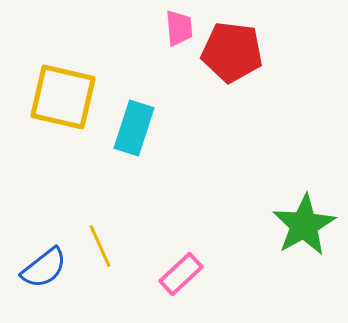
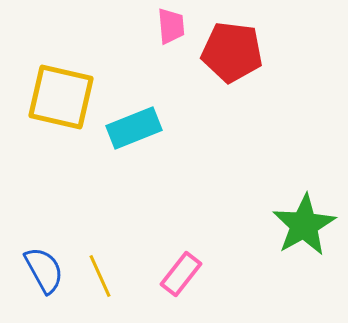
pink trapezoid: moved 8 px left, 2 px up
yellow square: moved 2 px left
cyan rectangle: rotated 50 degrees clockwise
yellow line: moved 30 px down
blue semicircle: moved 2 px down; rotated 81 degrees counterclockwise
pink rectangle: rotated 9 degrees counterclockwise
